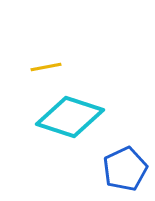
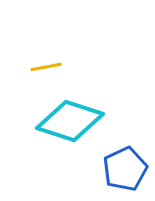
cyan diamond: moved 4 px down
